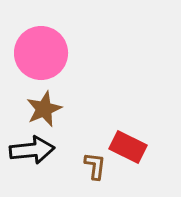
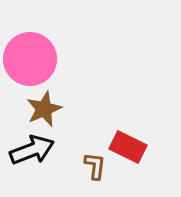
pink circle: moved 11 px left, 6 px down
black arrow: rotated 15 degrees counterclockwise
